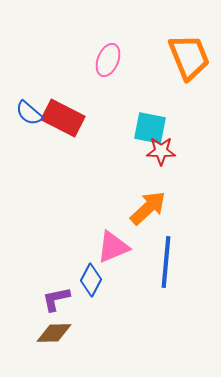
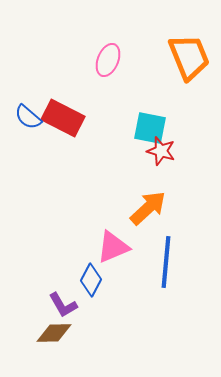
blue semicircle: moved 1 px left, 4 px down
red star: rotated 16 degrees clockwise
purple L-shape: moved 7 px right, 6 px down; rotated 108 degrees counterclockwise
